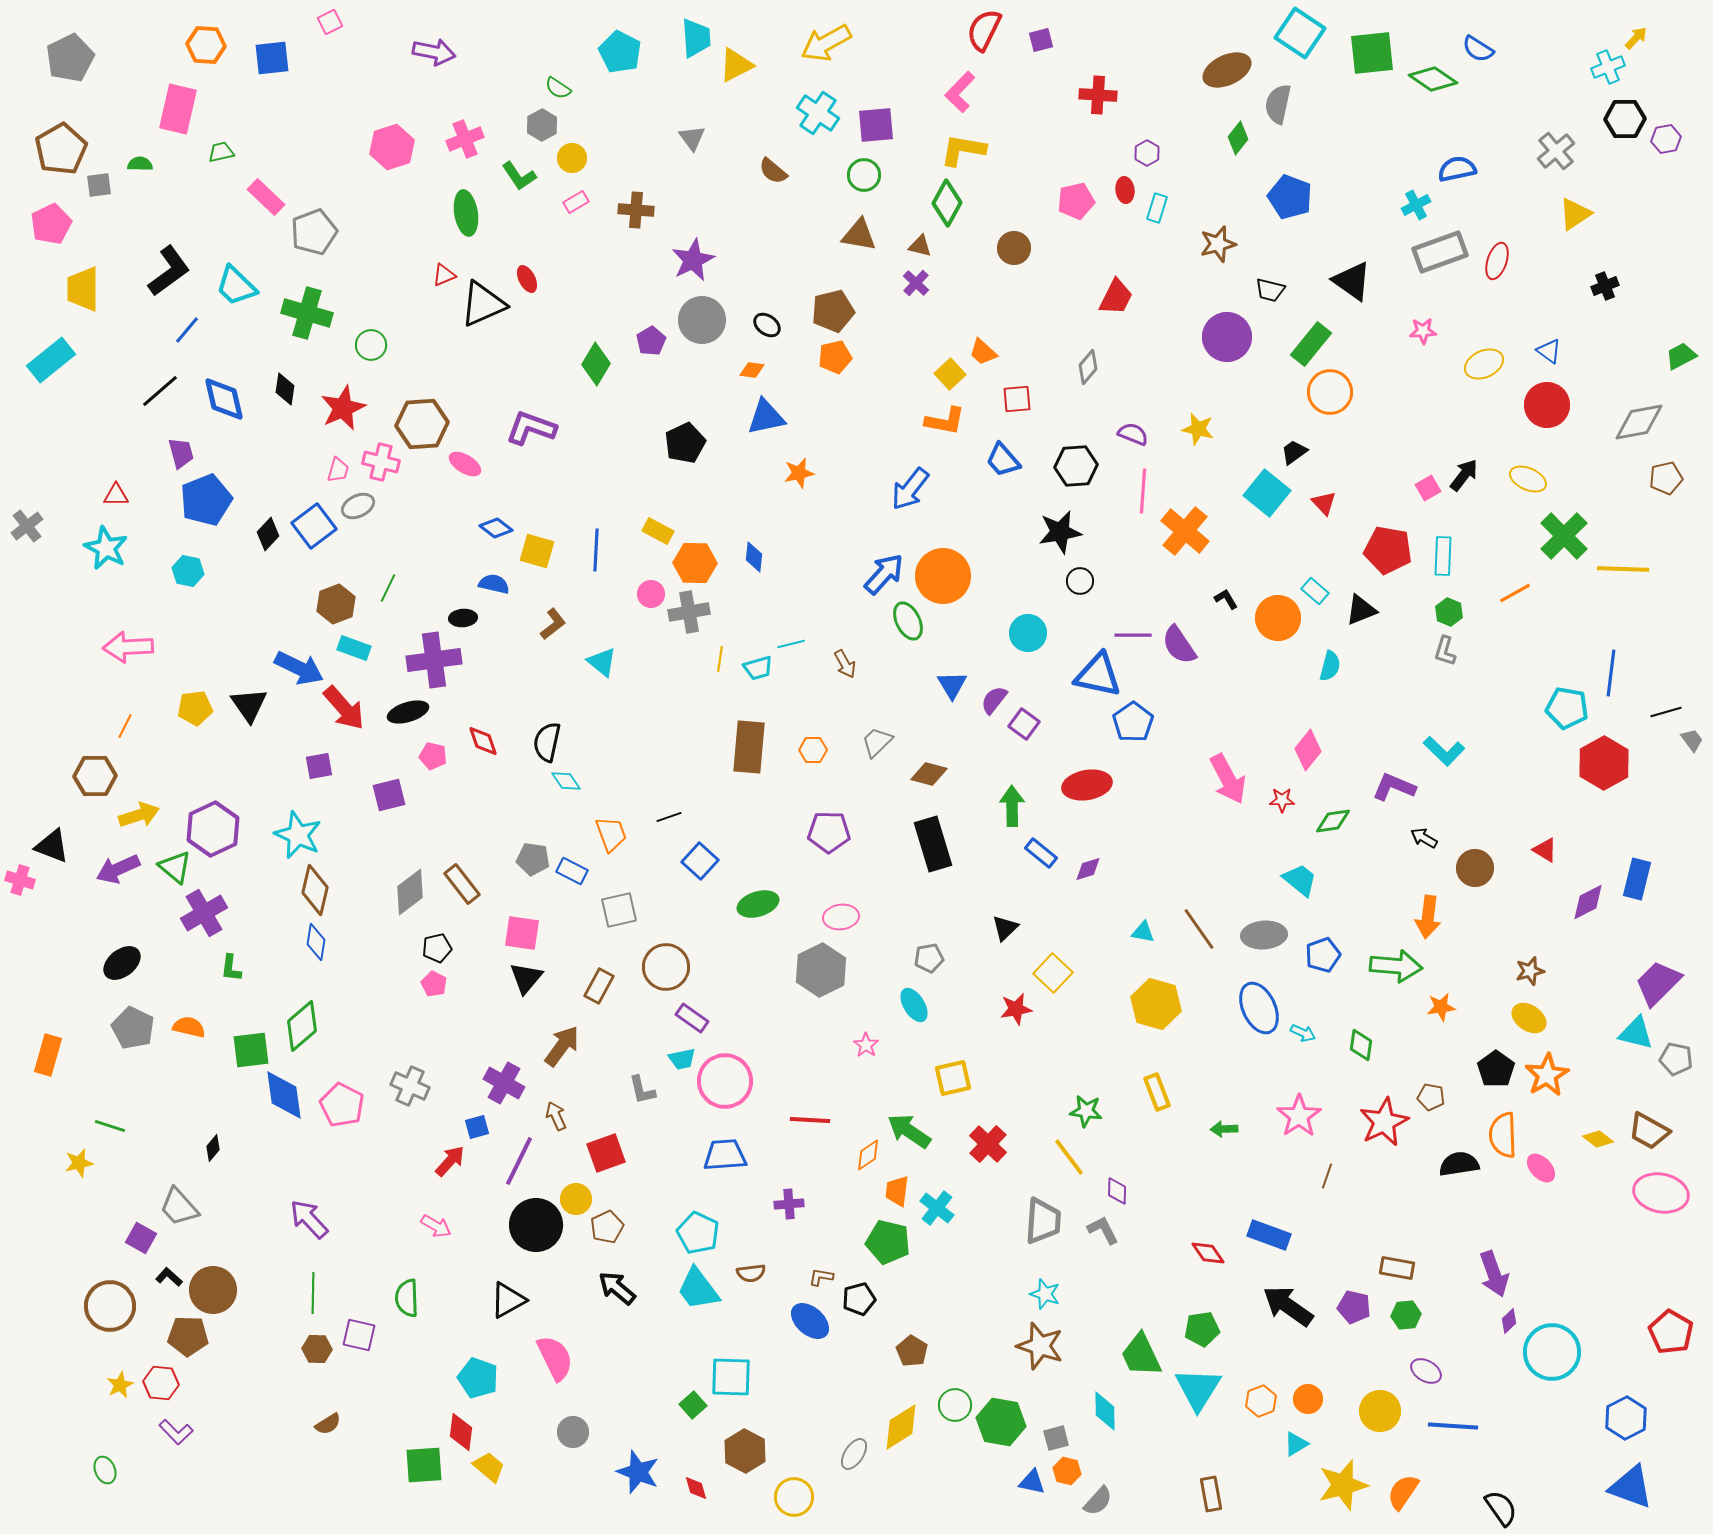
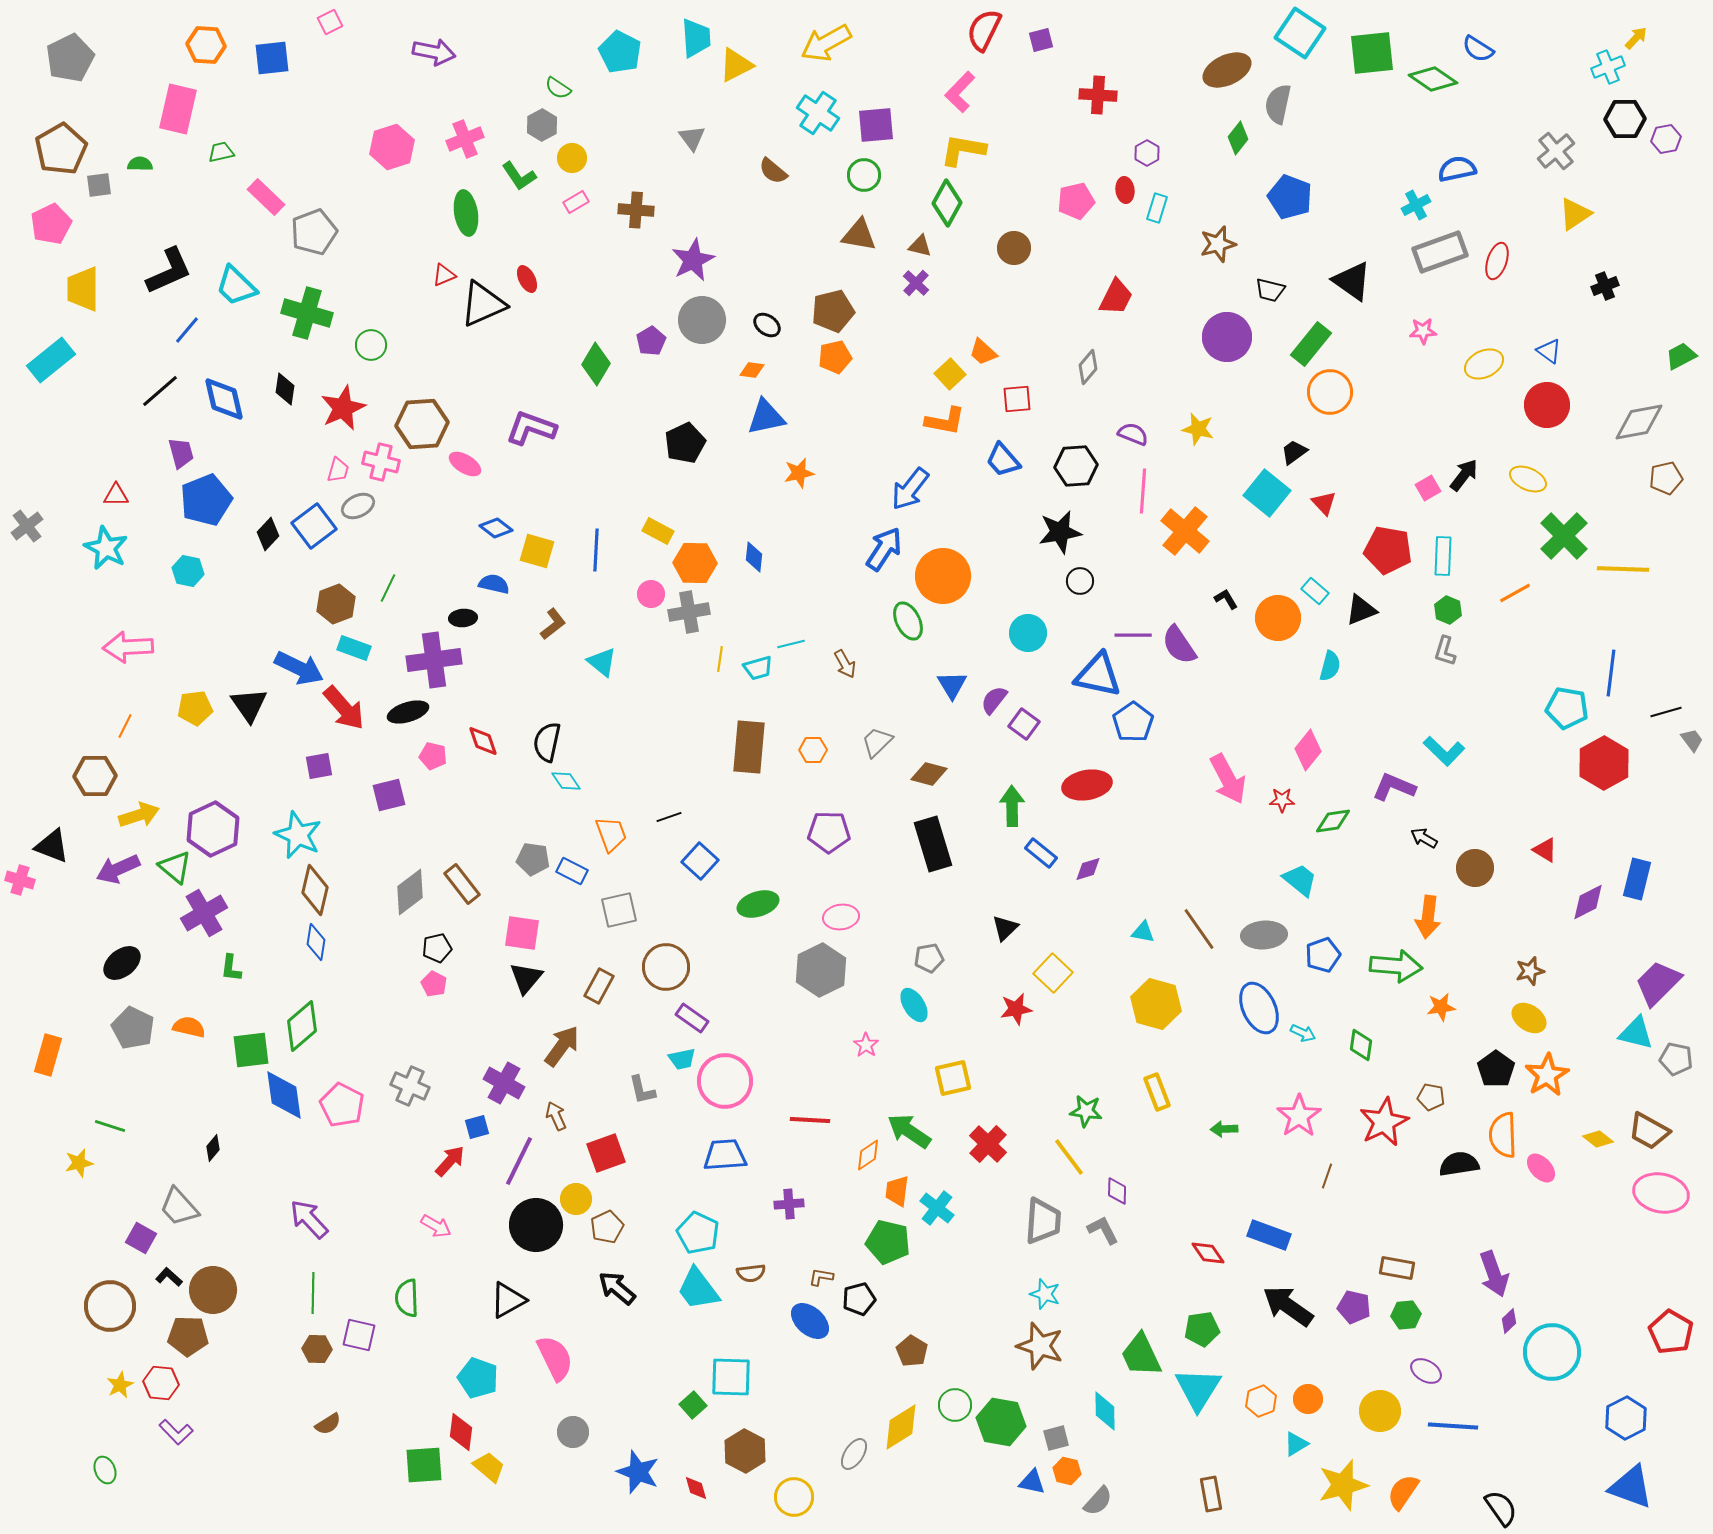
black L-shape at (169, 271): rotated 12 degrees clockwise
blue arrow at (884, 574): moved 25 px up; rotated 9 degrees counterclockwise
green hexagon at (1449, 612): moved 1 px left, 2 px up
